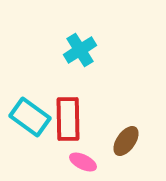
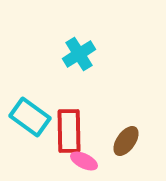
cyan cross: moved 1 px left, 4 px down
red rectangle: moved 1 px right, 12 px down
pink ellipse: moved 1 px right, 1 px up
